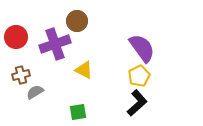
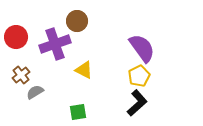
brown cross: rotated 24 degrees counterclockwise
